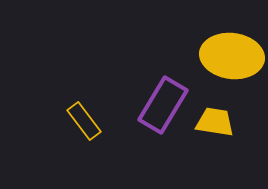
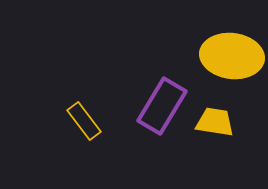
purple rectangle: moved 1 px left, 1 px down
